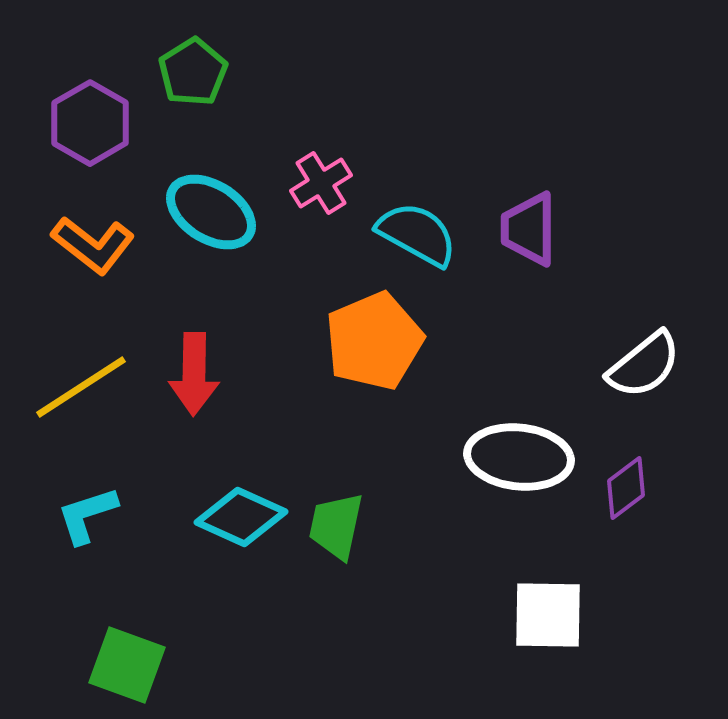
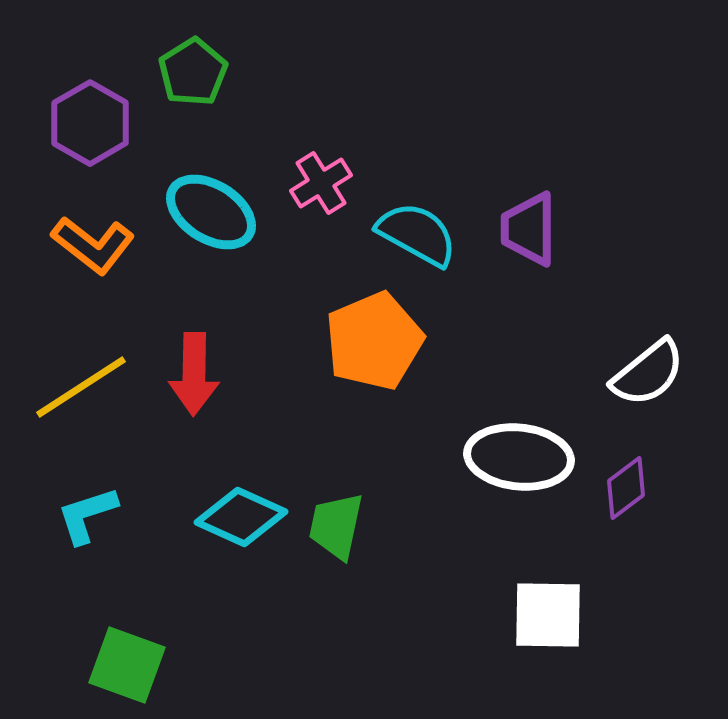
white semicircle: moved 4 px right, 8 px down
